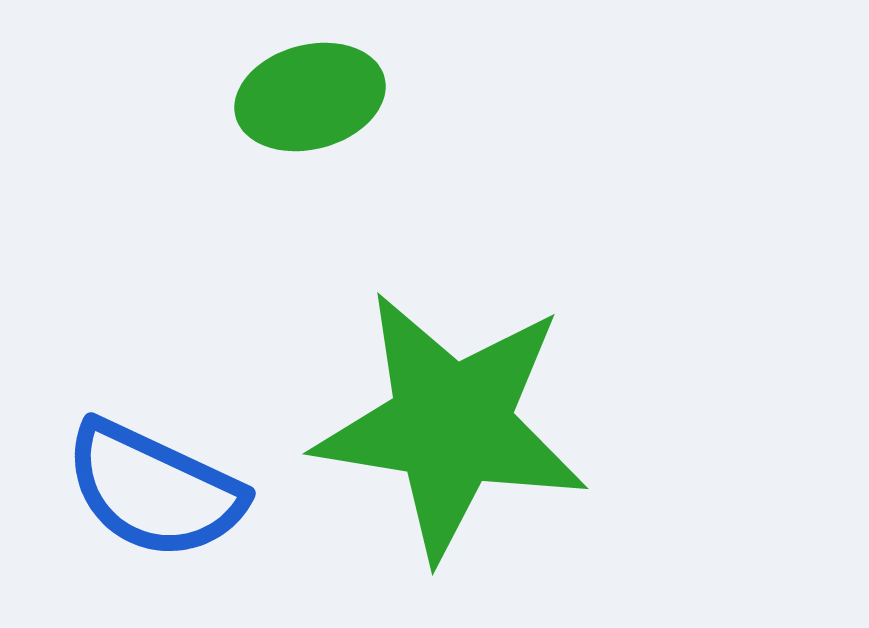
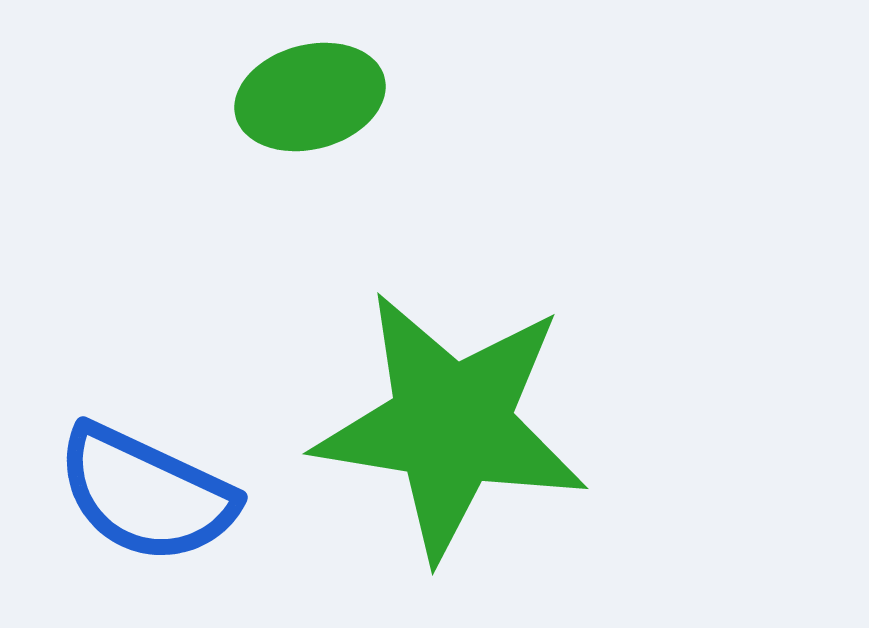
blue semicircle: moved 8 px left, 4 px down
